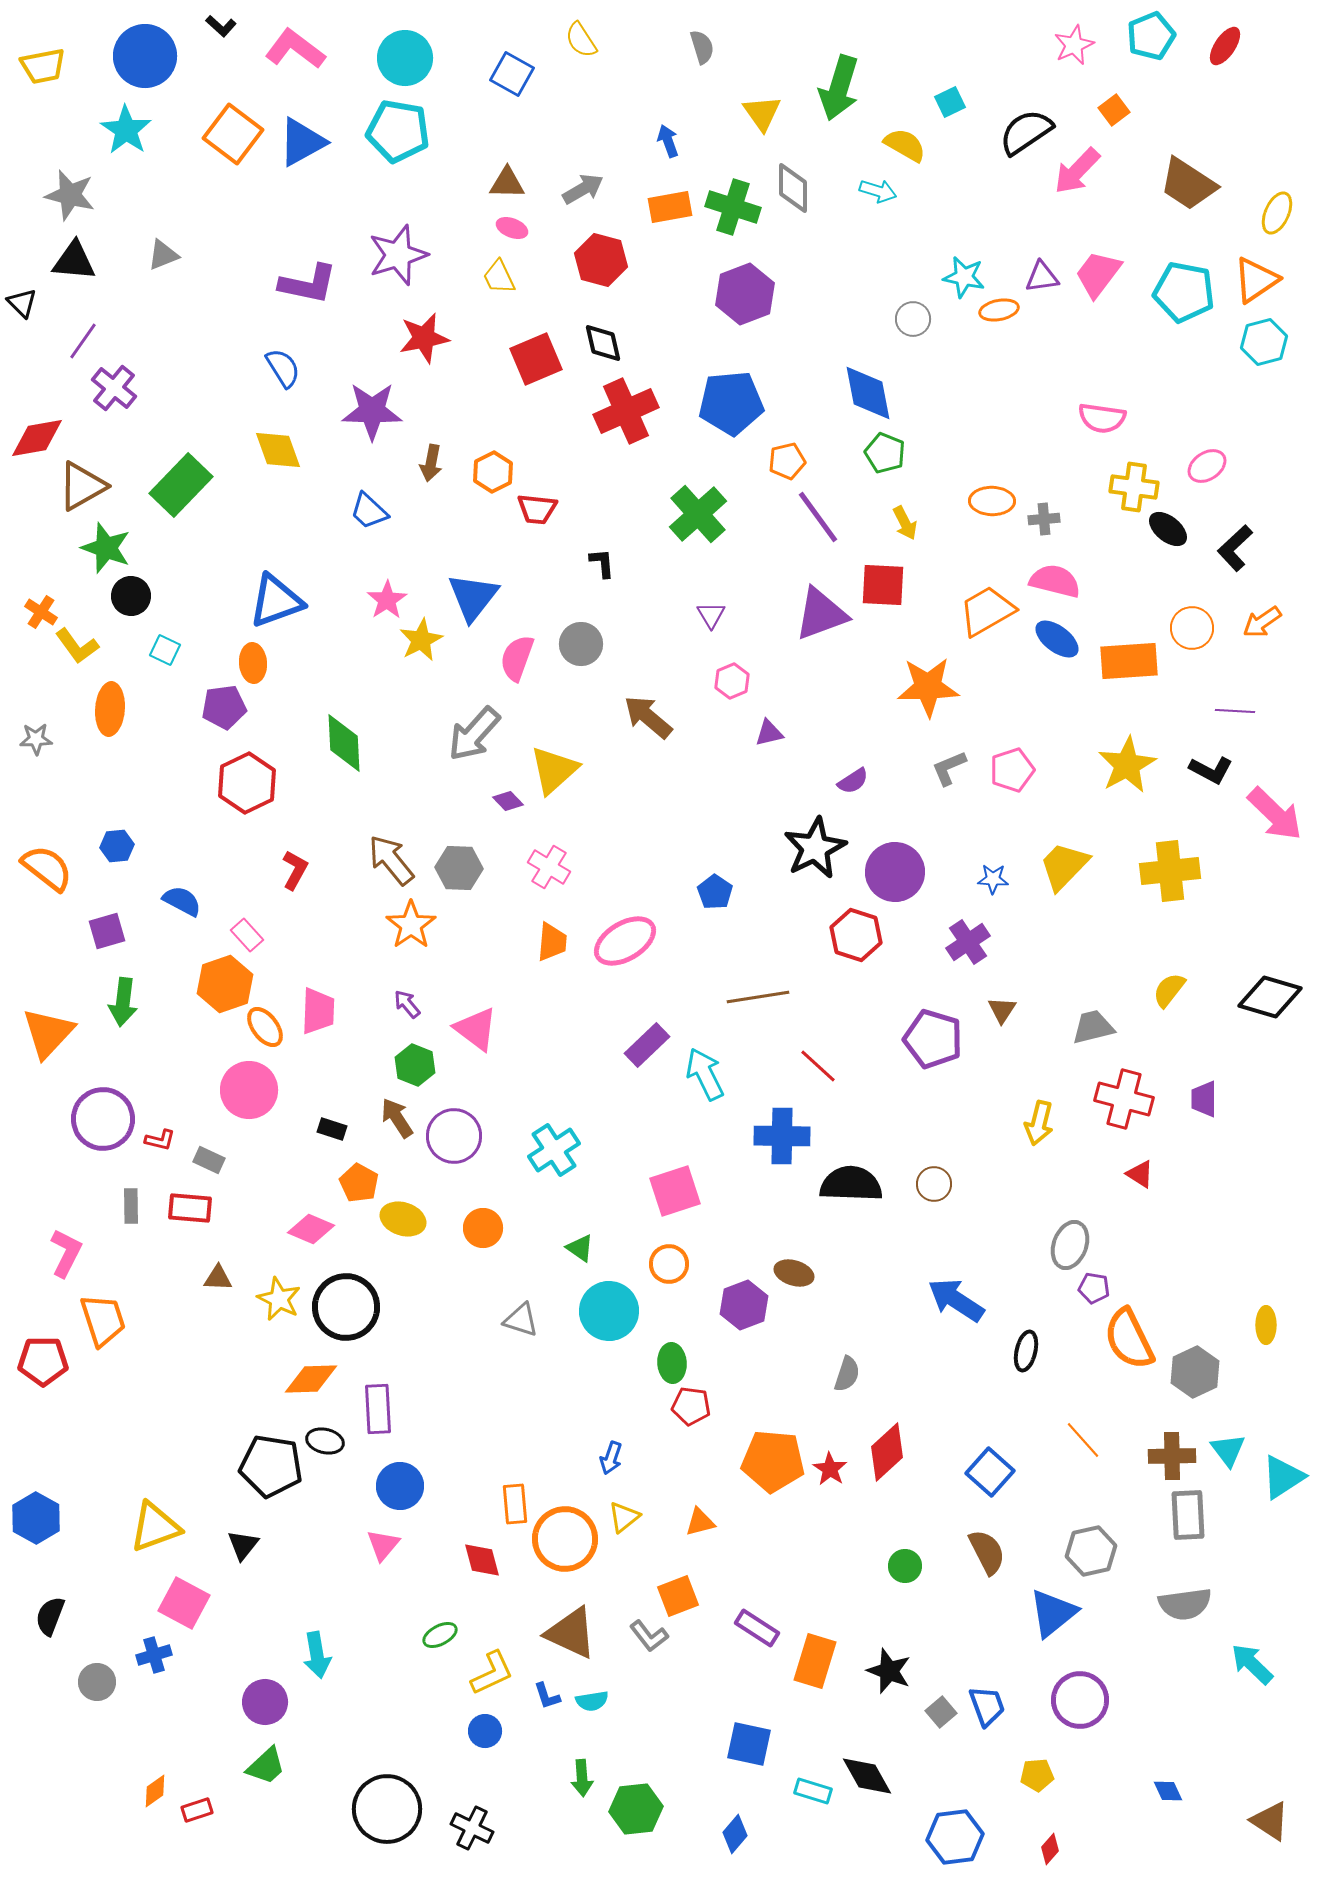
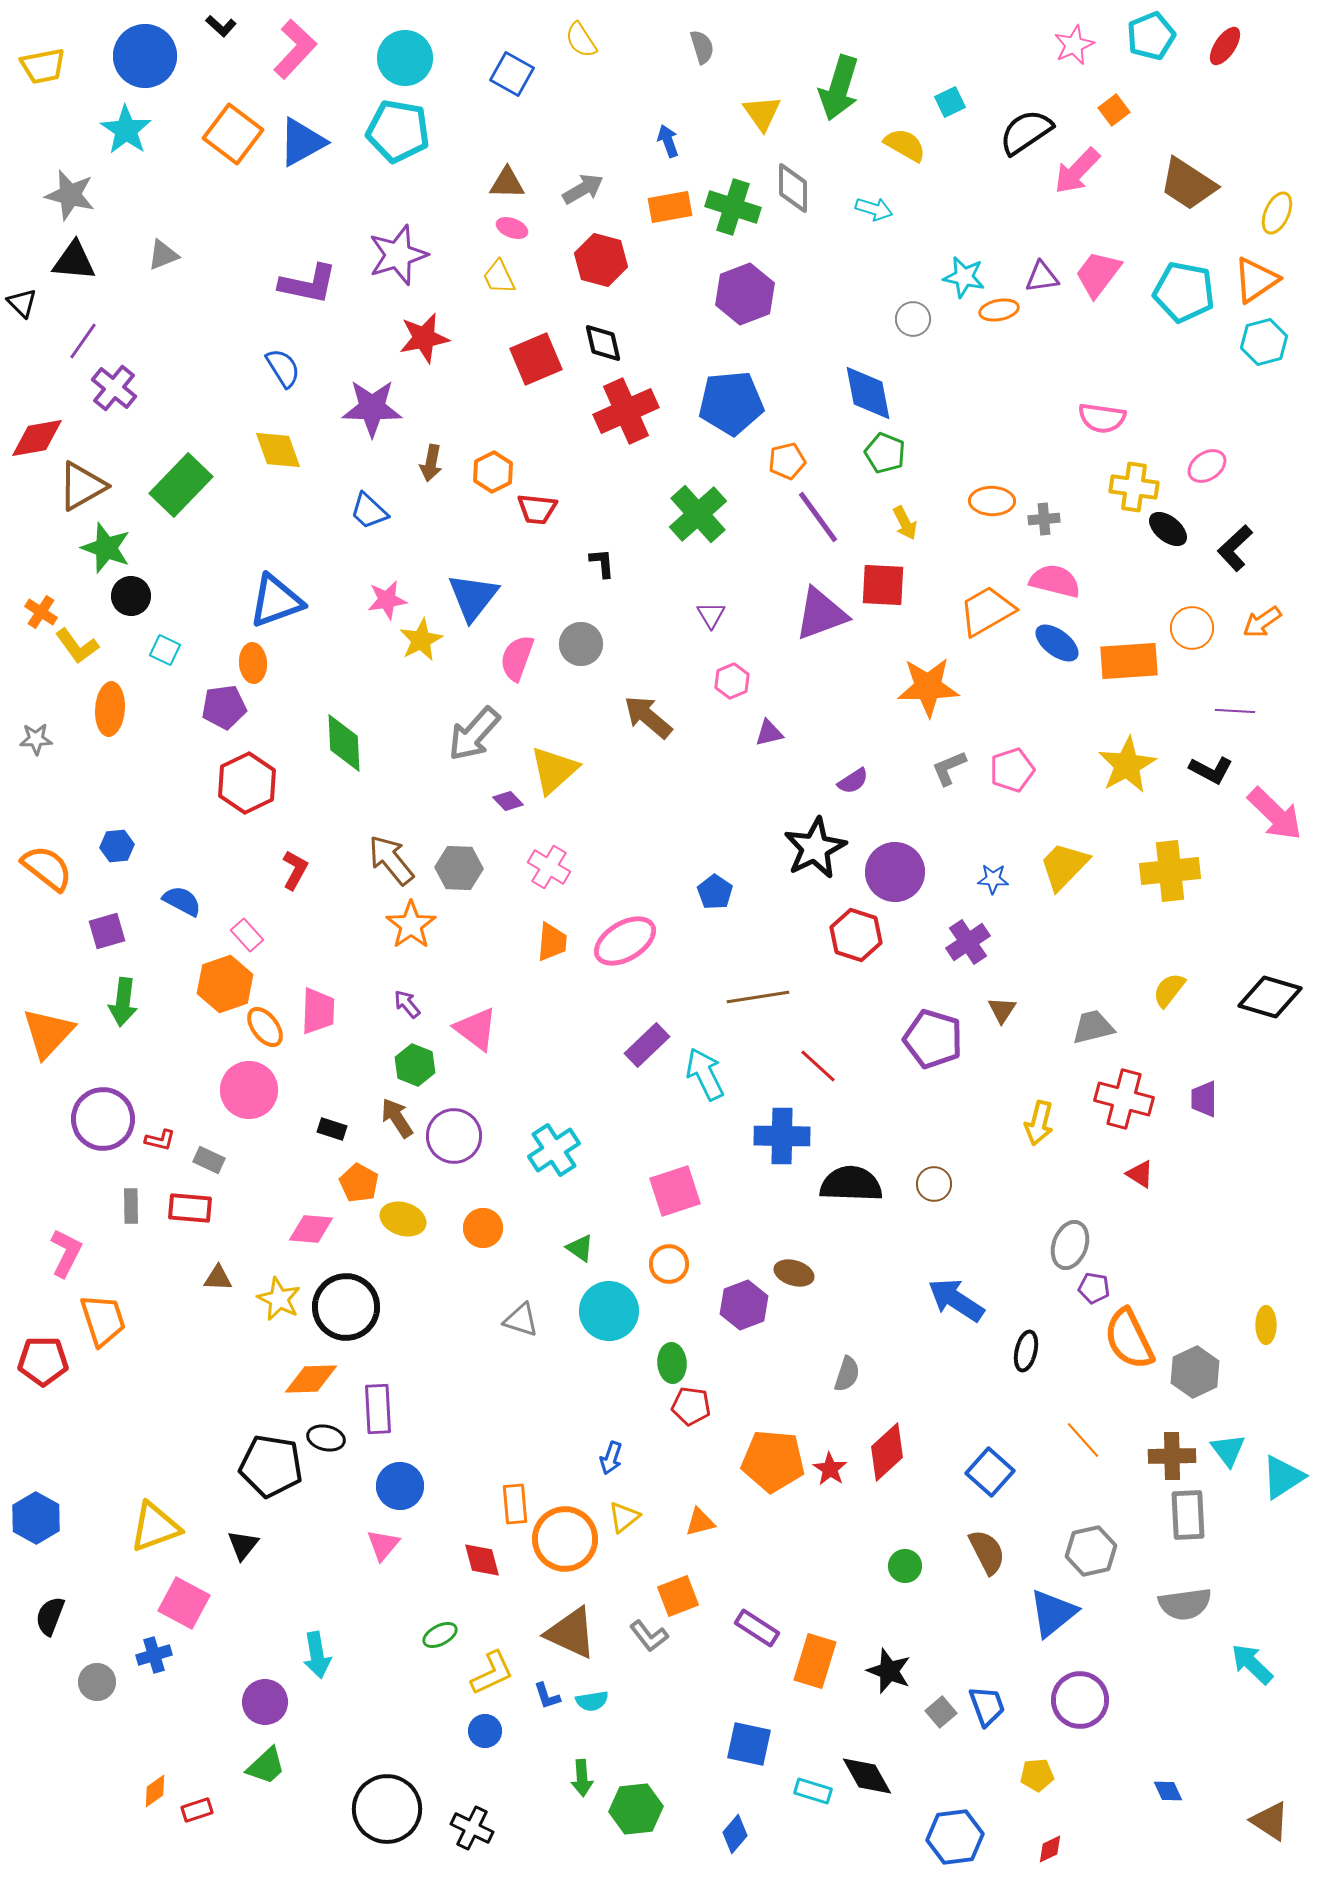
pink L-shape at (295, 49): rotated 96 degrees clockwise
cyan arrow at (878, 191): moved 4 px left, 18 px down
purple star at (372, 411): moved 3 px up
pink star at (387, 600): rotated 24 degrees clockwise
blue ellipse at (1057, 639): moved 4 px down
pink diamond at (311, 1229): rotated 18 degrees counterclockwise
black ellipse at (325, 1441): moved 1 px right, 3 px up
red diamond at (1050, 1849): rotated 24 degrees clockwise
